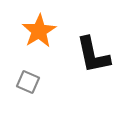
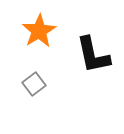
gray square: moved 6 px right, 2 px down; rotated 30 degrees clockwise
